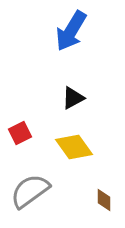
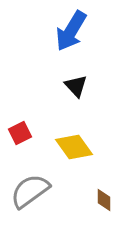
black triangle: moved 3 px right, 12 px up; rotated 45 degrees counterclockwise
